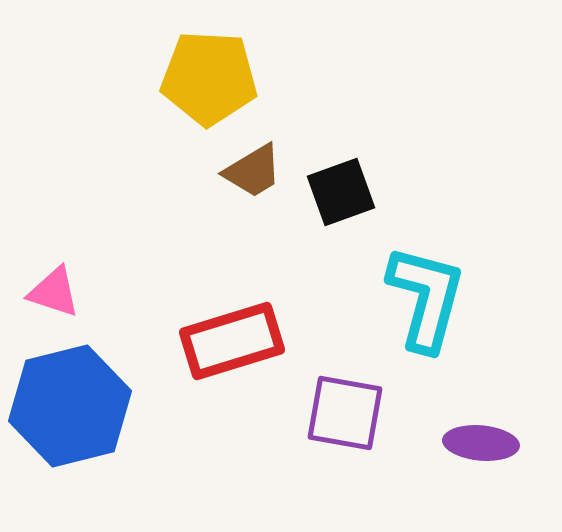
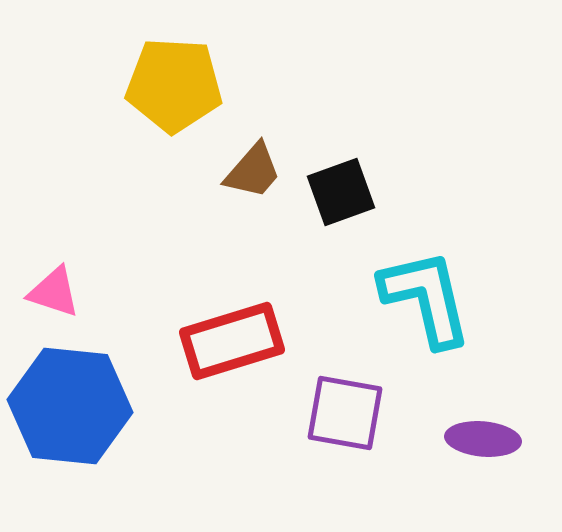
yellow pentagon: moved 35 px left, 7 px down
brown trapezoid: rotated 18 degrees counterclockwise
cyan L-shape: rotated 28 degrees counterclockwise
blue hexagon: rotated 20 degrees clockwise
purple ellipse: moved 2 px right, 4 px up
